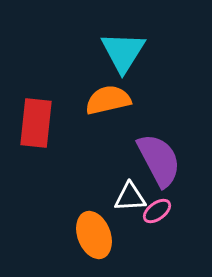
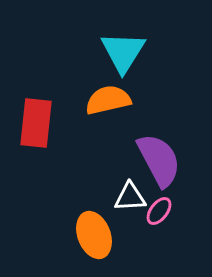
pink ellipse: moved 2 px right; rotated 16 degrees counterclockwise
